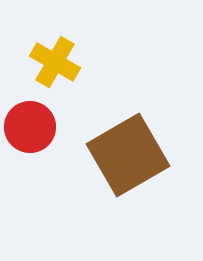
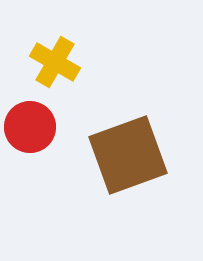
brown square: rotated 10 degrees clockwise
